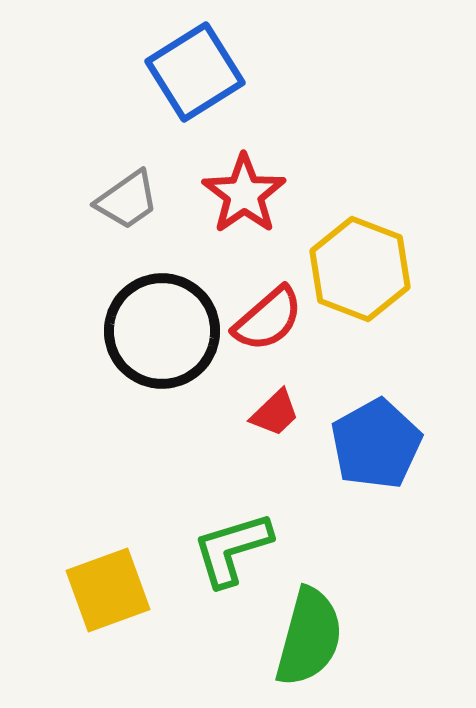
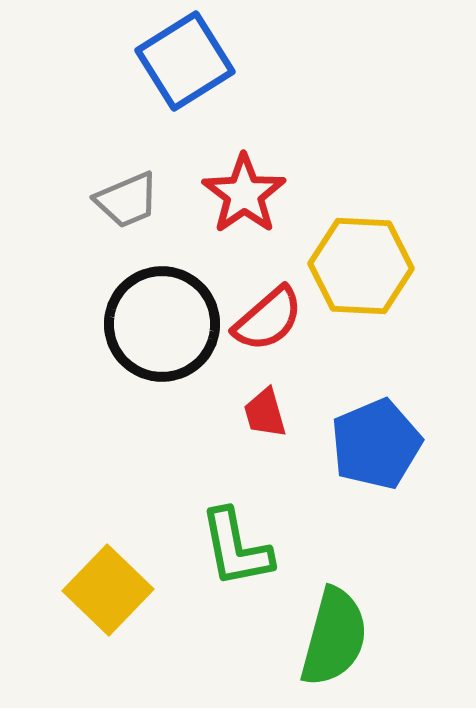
blue square: moved 10 px left, 11 px up
gray trapezoid: rotated 12 degrees clockwise
yellow hexagon: moved 1 px right, 3 px up; rotated 18 degrees counterclockwise
black circle: moved 7 px up
red trapezoid: moved 10 px left; rotated 118 degrees clockwise
blue pentagon: rotated 6 degrees clockwise
green L-shape: moved 4 px right, 1 px up; rotated 84 degrees counterclockwise
yellow square: rotated 26 degrees counterclockwise
green semicircle: moved 25 px right
